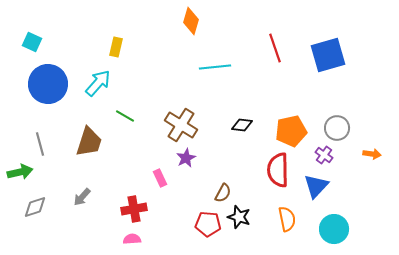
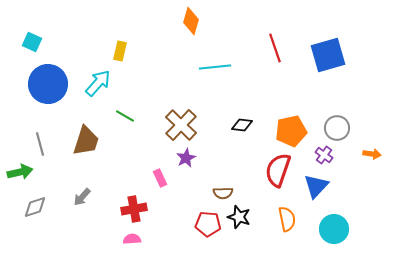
yellow rectangle: moved 4 px right, 4 px down
brown cross: rotated 12 degrees clockwise
brown trapezoid: moved 3 px left, 1 px up
red semicircle: rotated 20 degrees clockwise
brown semicircle: rotated 60 degrees clockwise
